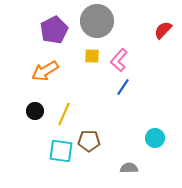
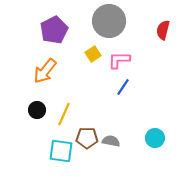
gray circle: moved 12 px right
red semicircle: rotated 30 degrees counterclockwise
yellow square: moved 1 px right, 2 px up; rotated 35 degrees counterclockwise
pink L-shape: rotated 50 degrees clockwise
orange arrow: rotated 20 degrees counterclockwise
black circle: moved 2 px right, 1 px up
brown pentagon: moved 2 px left, 3 px up
gray semicircle: moved 18 px left, 27 px up; rotated 12 degrees clockwise
